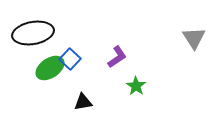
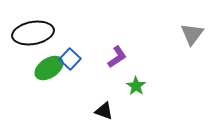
gray triangle: moved 2 px left, 4 px up; rotated 10 degrees clockwise
green ellipse: moved 1 px left
black triangle: moved 21 px right, 9 px down; rotated 30 degrees clockwise
